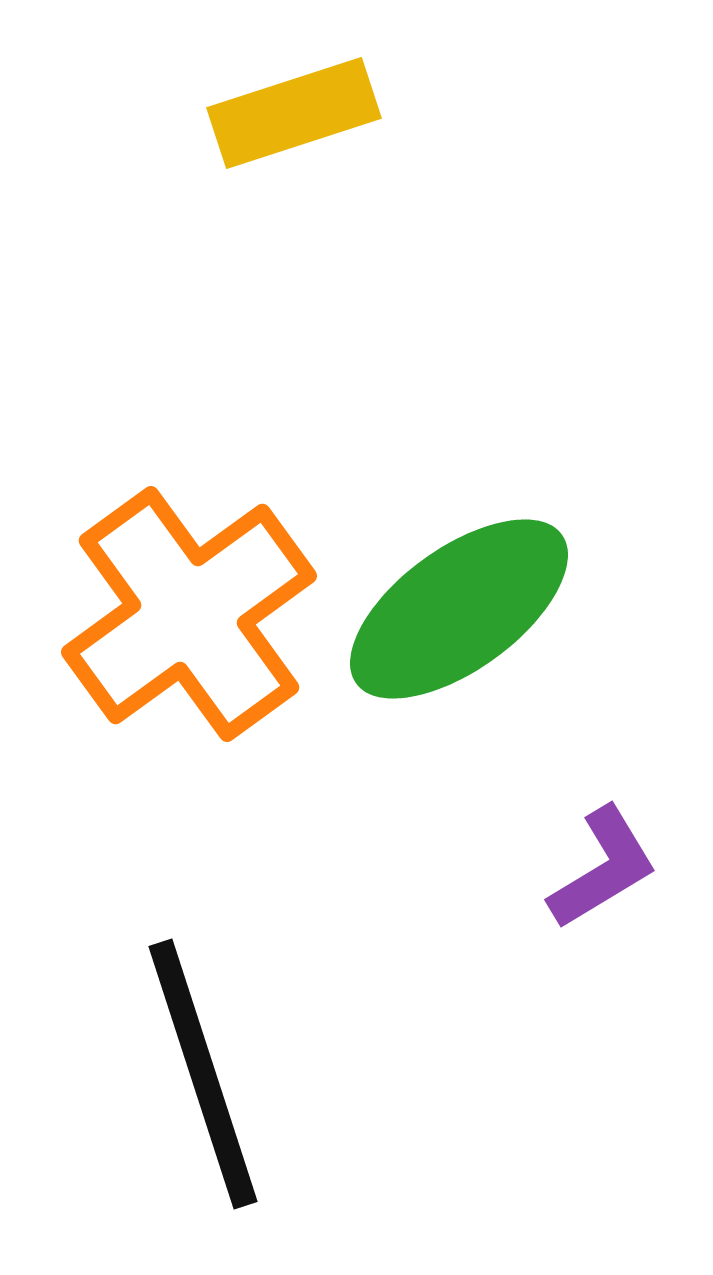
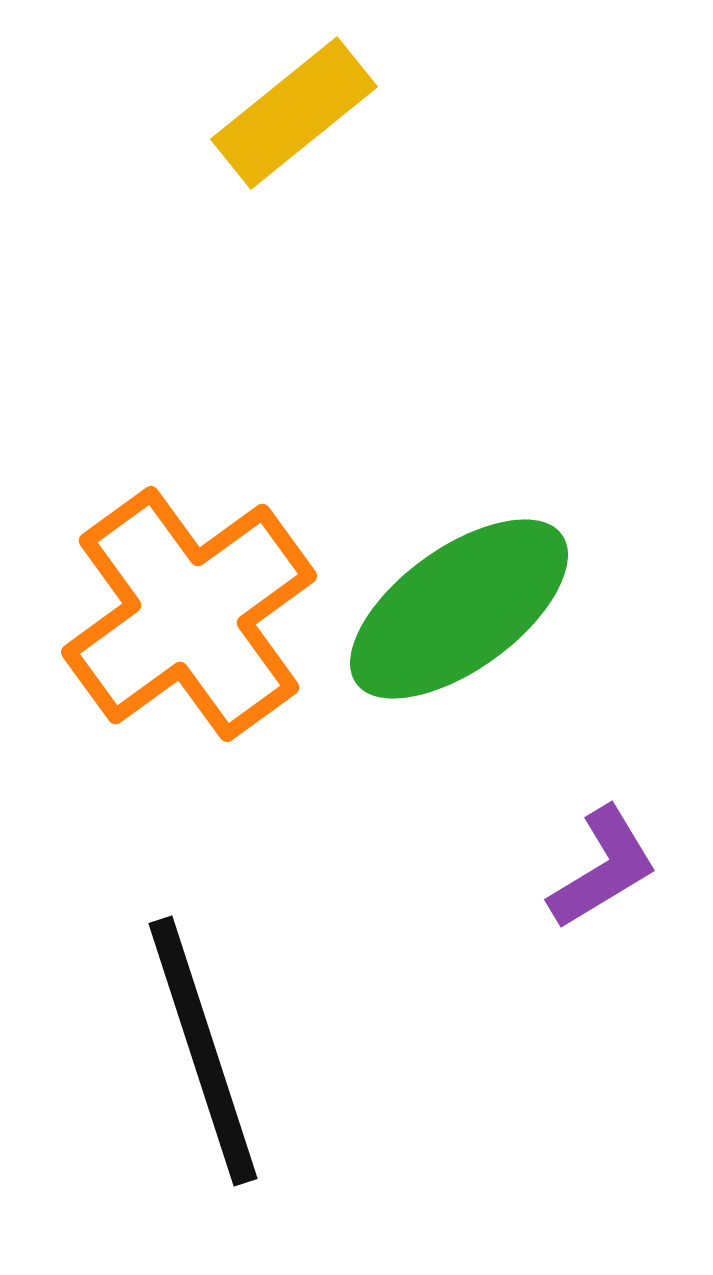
yellow rectangle: rotated 21 degrees counterclockwise
black line: moved 23 px up
